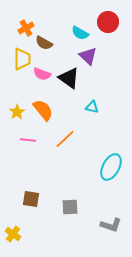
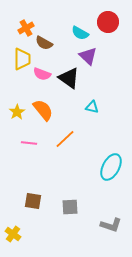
pink line: moved 1 px right, 3 px down
brown square: moved 2 px right, 2 px down
